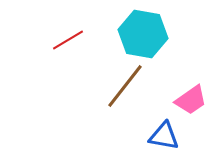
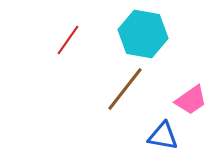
red line: rotated 24 degrees counterclockwise
brown line: moved 3 px down
blue triangle: moved 1 px left
